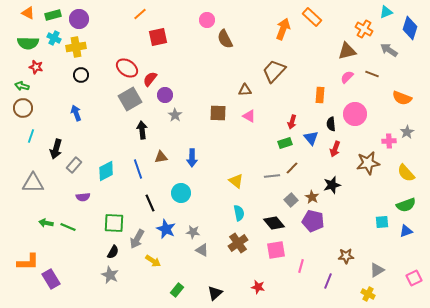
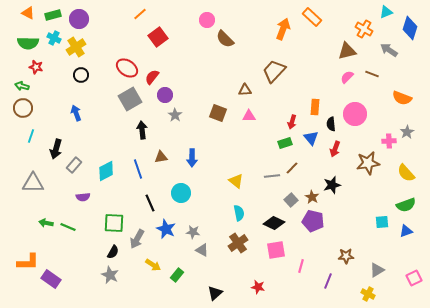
red square at (158, 37): rotated 24 degrees counterclockwise
brown semicircle at (225, 39): rotated 18 degrees counterclockwise
yellow cross at (76, 47): rotated 24 degrees counterclockwise
red semicircle at (150, 79): moved 2 px right, 2 px up
orange rectangle at (320, 95): moved 5 px left, 12 px down
brown square at (218, 113): rotated 18 degrees clockwise
pink triangle at (249, 116): rotated 32 degrees counterclockwise
black diamond at (274, 223): rotated 25 degrees counterclockwise
yellow arrow at (153, 261): moved 4 px down
purple rectangle at (51, 279): rotated 24 degrees counterclockwise
green rectangle at (177, 290): moved 15 px up
